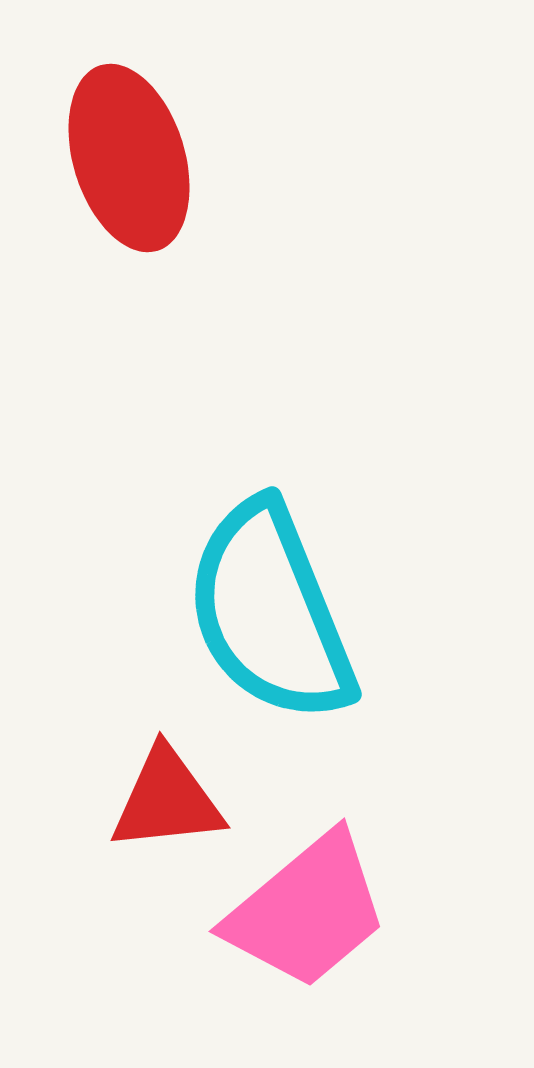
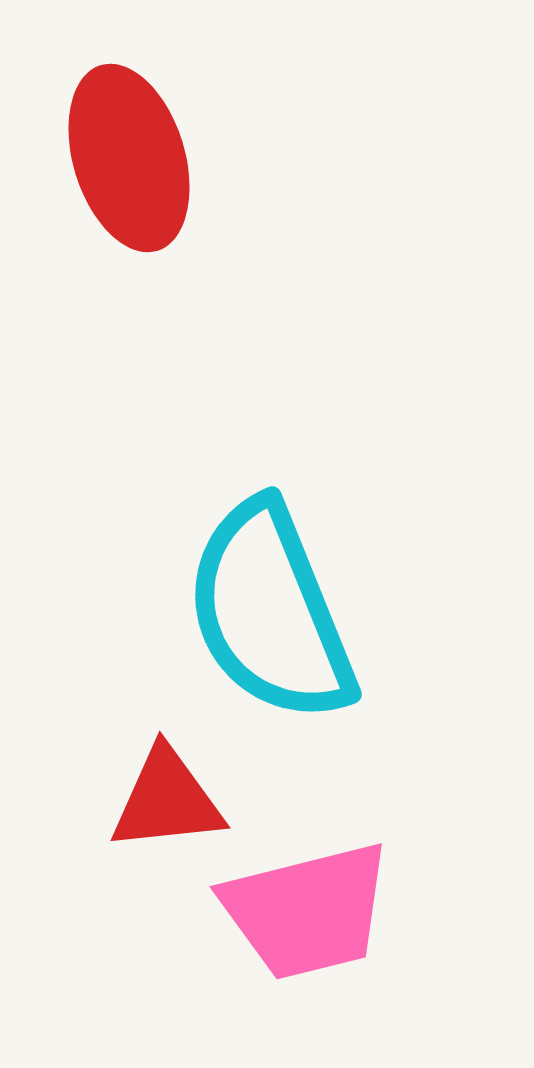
pink trapezoid: rotated 26 degrees clockwise
